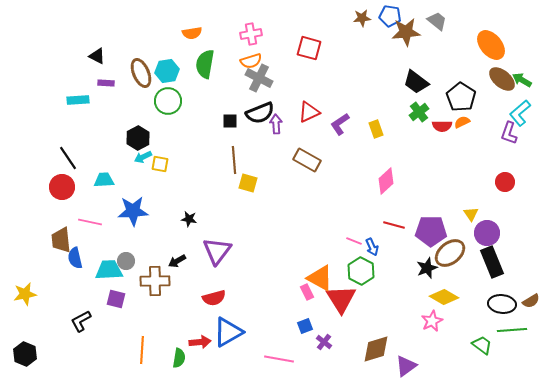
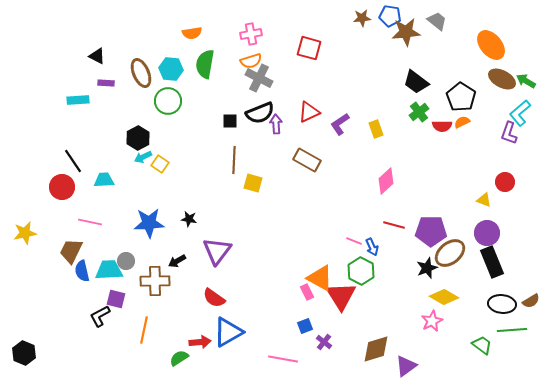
cyan hexagon at (167, 71): moved 4 px right, 2 px up; rotated 15 degrees clockwise
brown ellipse at (502, 79): rotated 12 degrees counterclockwise
green arrow at (522, 80): moved 4 px right, 1 px down
black line at (68, 158): moved 5 px right, 3 px down
brown line at (234, 160): rotated 8 degrees clockwise
yellow square at (160, 164): rotated 24 degrees clockwise
yellow square at (248, 183): moved 5 px right
blue star at (133, 211): moved 16 px right, 12 px down
yellow triangle at (471, 214): moved 13 px right, 14 px up; rotated 35 degrees counterclockwise
brown trapezoid at (61, 240): moved 10 px right, 11 px down; rotated 32 degrees clockwise
blue semicircle at (75, 258): moved 7 px right, 13 px down
yellow star at (25, 294): moved 61 px up
red semicircle at (214, 298): rotated 50 degrees clockwise
red triangle at (341, 299): moved 3 px up
black L-shape at (81, 321): moved 19 px right, 5 px up
orange line at (142, 350): moved 2 px right, 20 px up; rotated 8 degrees clockwise
black hexagon at (25, 354): moved 1 px left, 1 px up
green semicircle at (179, 358): rotated 132 degrees counterclockwise
pink line at (279, 359): moved 4 px right
